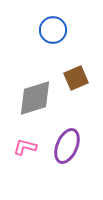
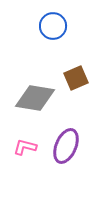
blue circle: moved 4 px up
gray diamond: rotated 27 degrees clockwise
purple ellipse: moved 1 px left
